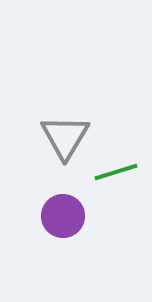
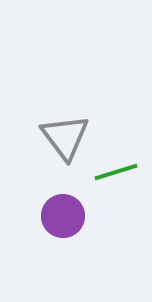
gray triangle: rotated 8 degrees counterclockwise
